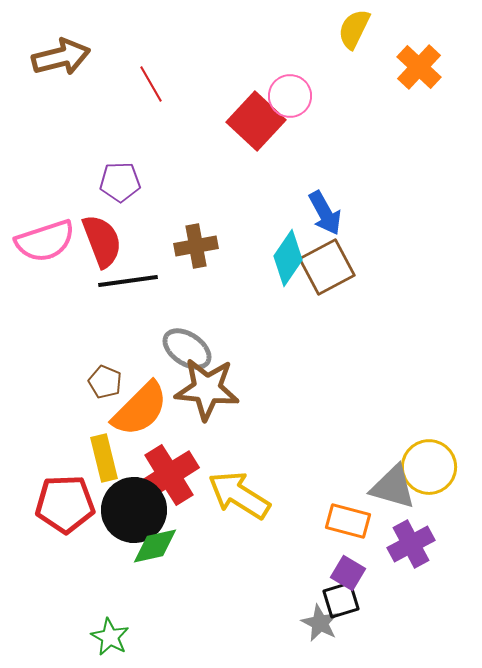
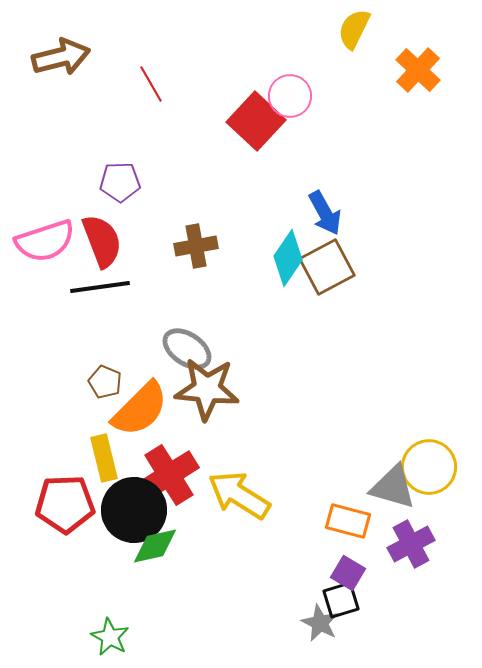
orange cross: moved 1 px left, 3 px down
black line: moved 28 px left, 6 px down
